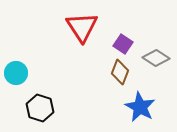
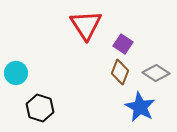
red triangle: moved 4 px right, 2 px up
gray diamond: moved 15 px down
